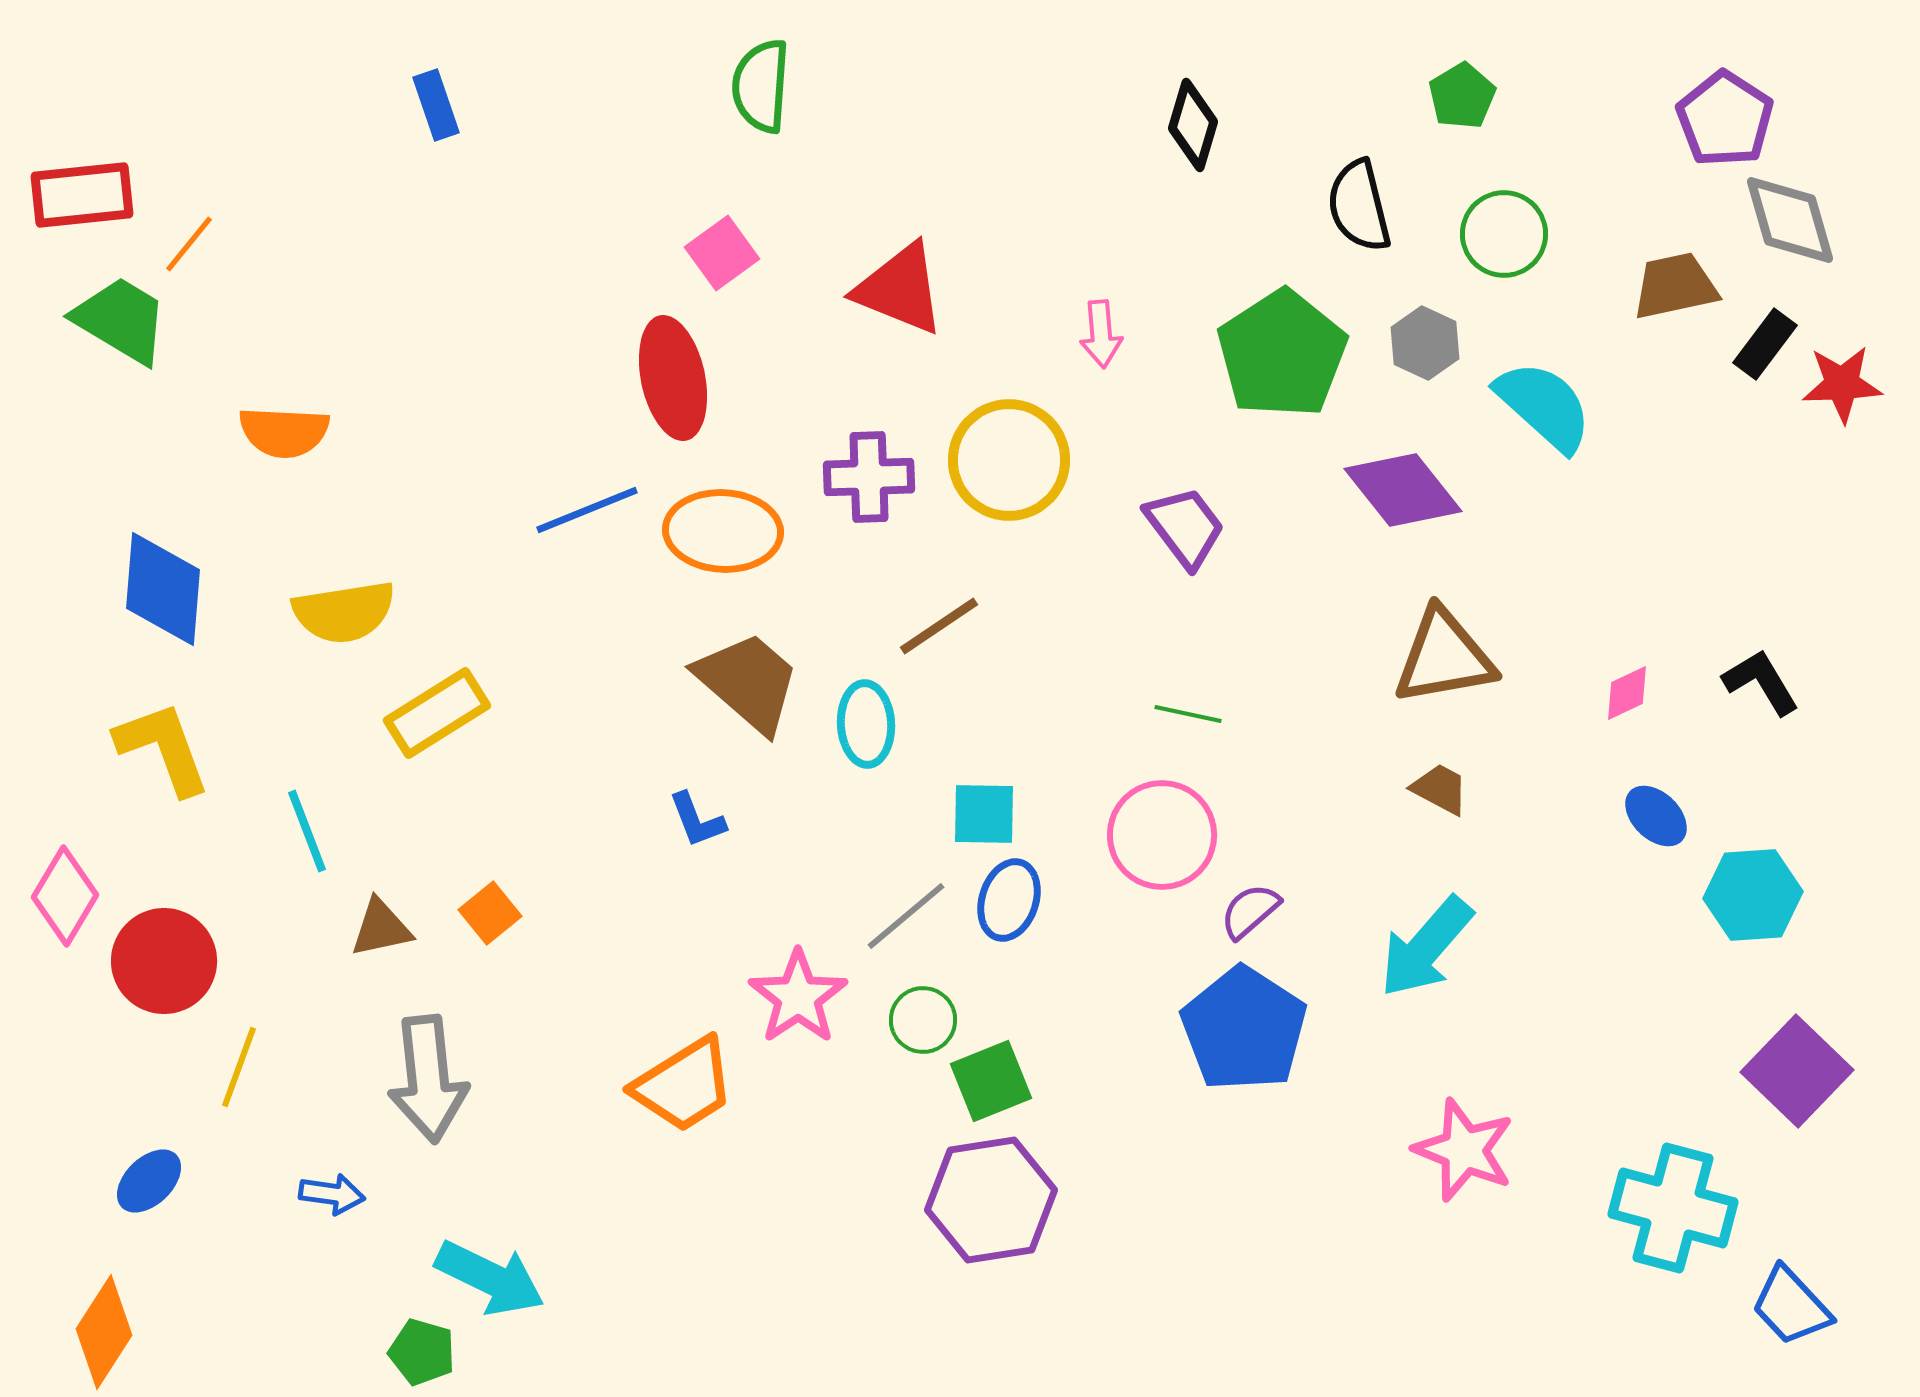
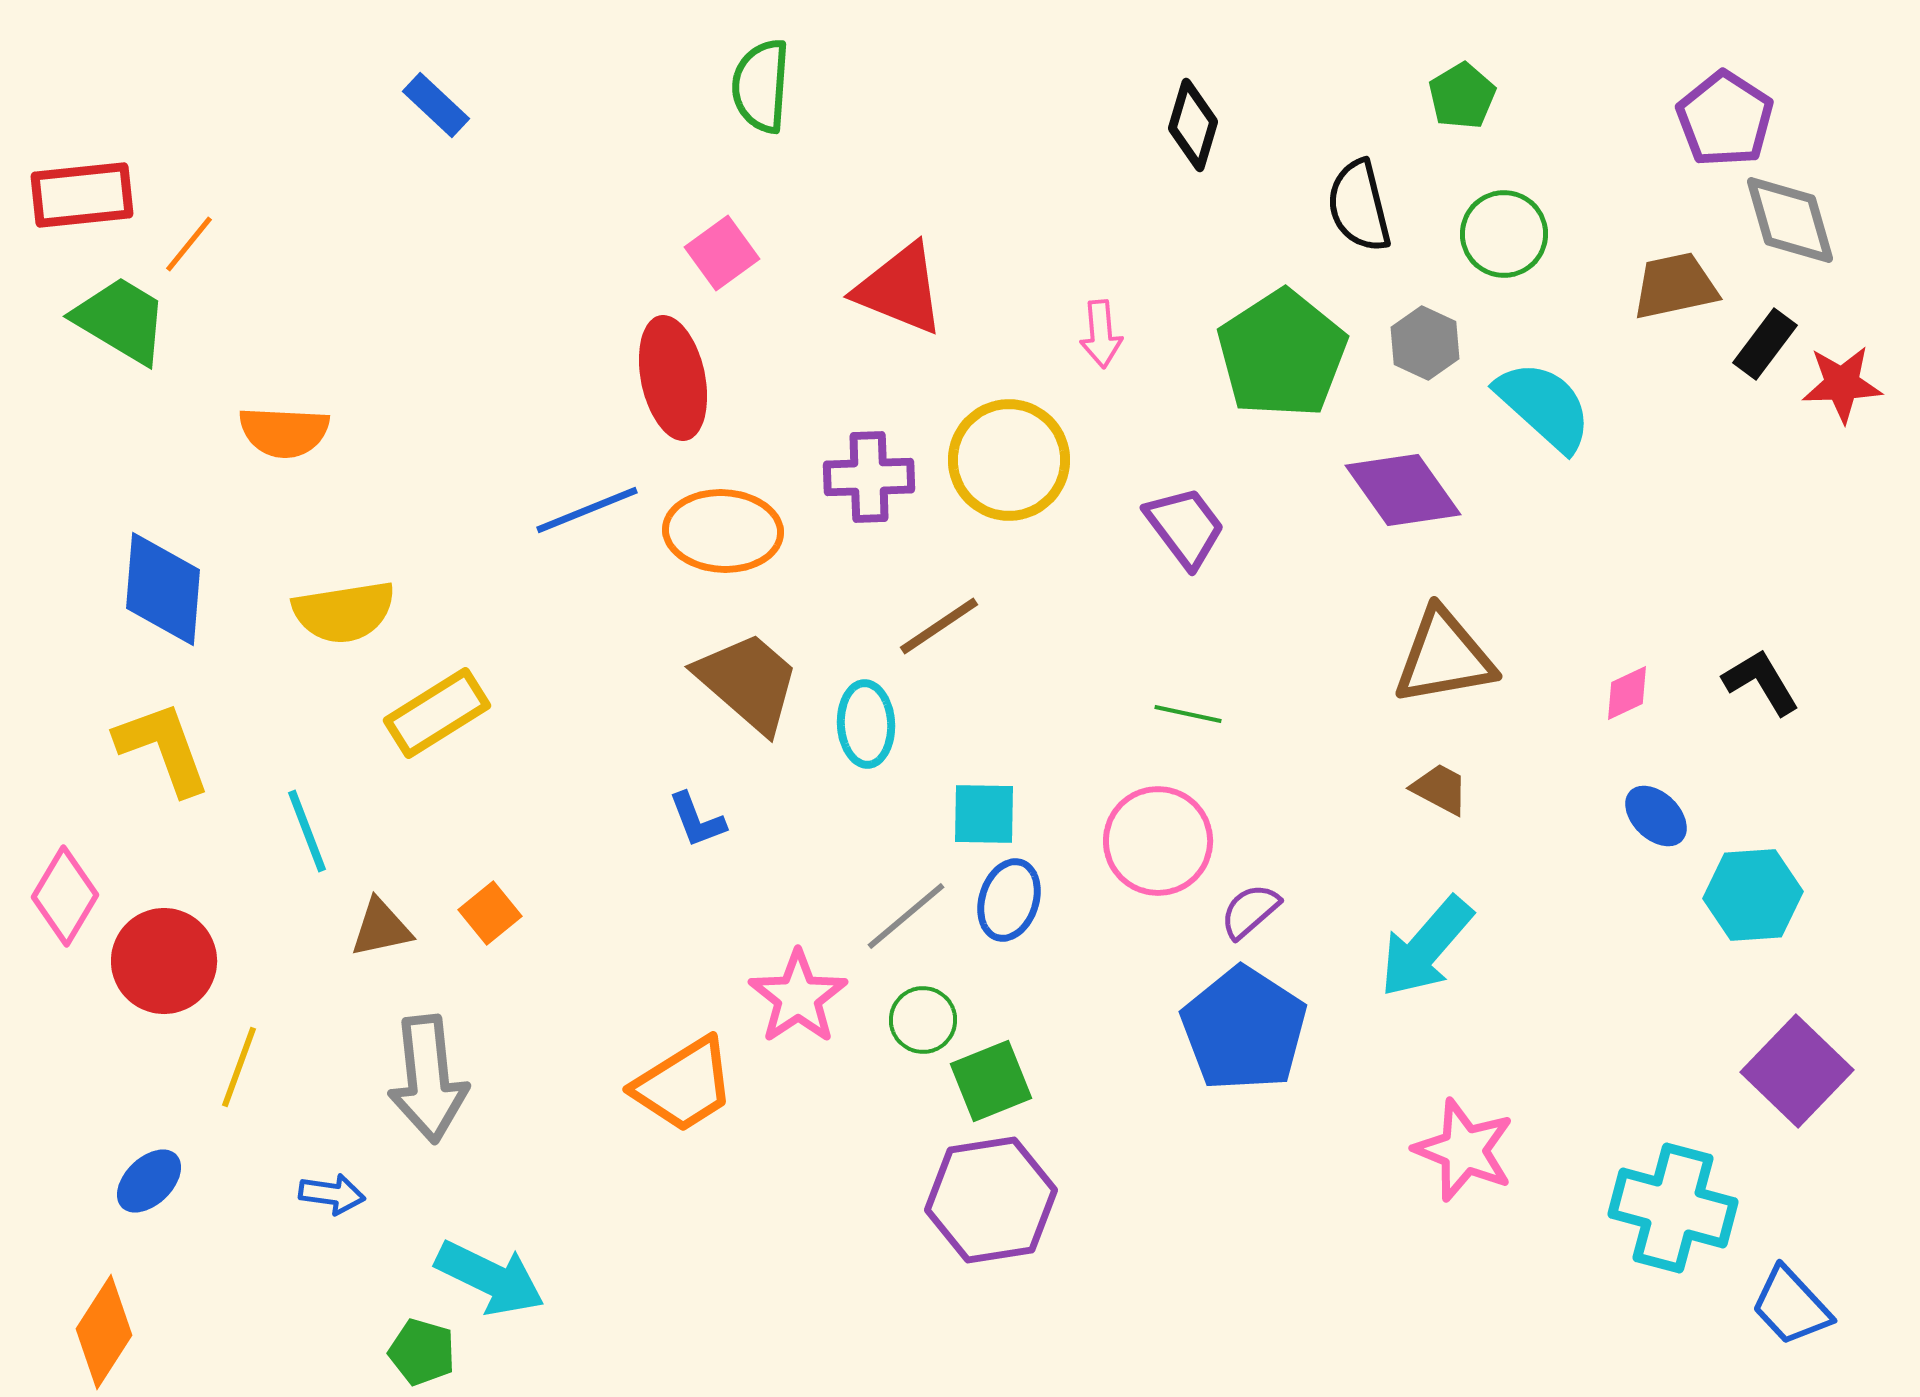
blue rectangle at (436, 105): rotated 28 degrees counterclockwise
purple diamond at (1403, 490): rotated 3 degrees clockwise
pink circle at (1162, 835): moved 4 px left, 6 px down
